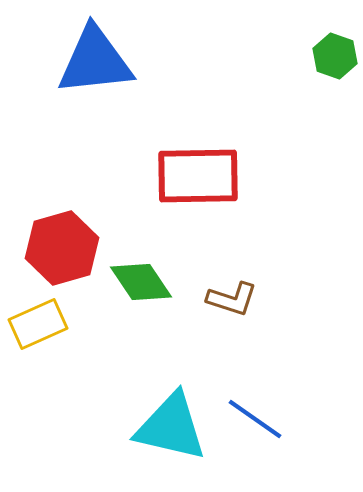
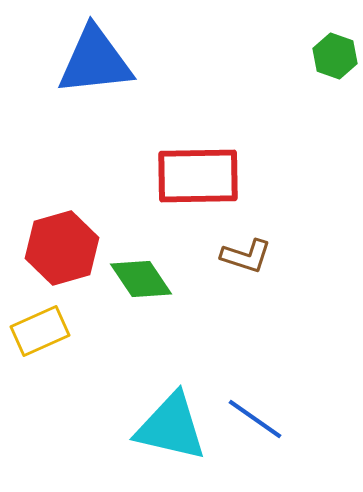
green diamond: moved 3 px up
brown L-shape: moved 14 px right, 43 px up
yellow rectangle: moved 2 px right, 7 px down
